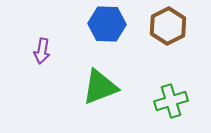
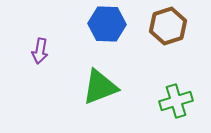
brown hexagon: rotated 9 degrees clockwise
purple arrow: moved 2 px left
green cross: moved 5 px right
